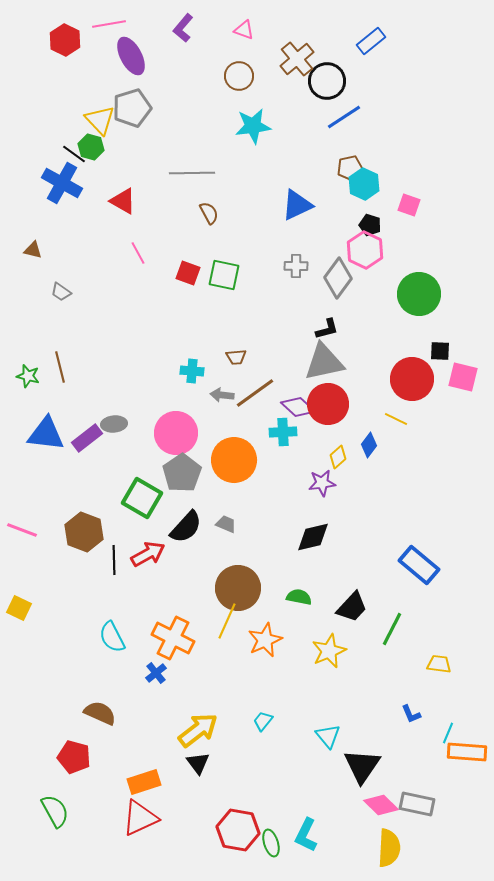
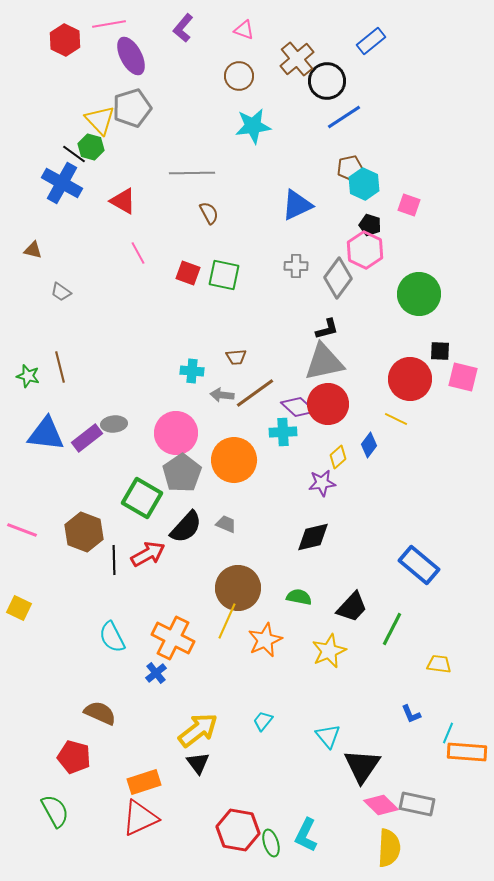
red circle at (412, 379): moved 2 px left
